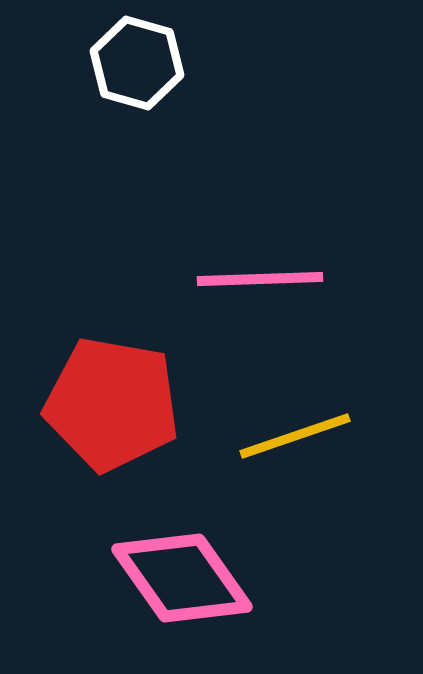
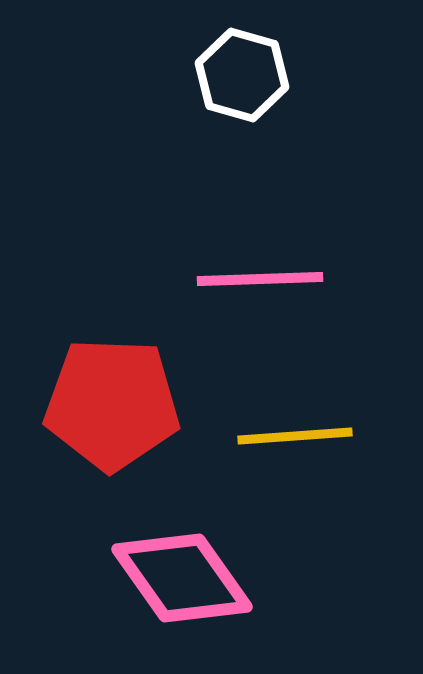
white hexagon: moved 105 px right, 12 px down
red pentagon: rotated 8 degrees counterclockwise
yellow line: rotated 15 degrees clockwise
